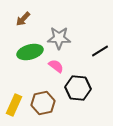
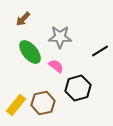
gray star: moved 1 px right, 1 px up
green ellipse: rotated 65 degrees clockwise
black hexagon: rotated 20 degrees counterclockwise
yellow rectangle: moved 2 px right; rotated 15 degrees clockwise
